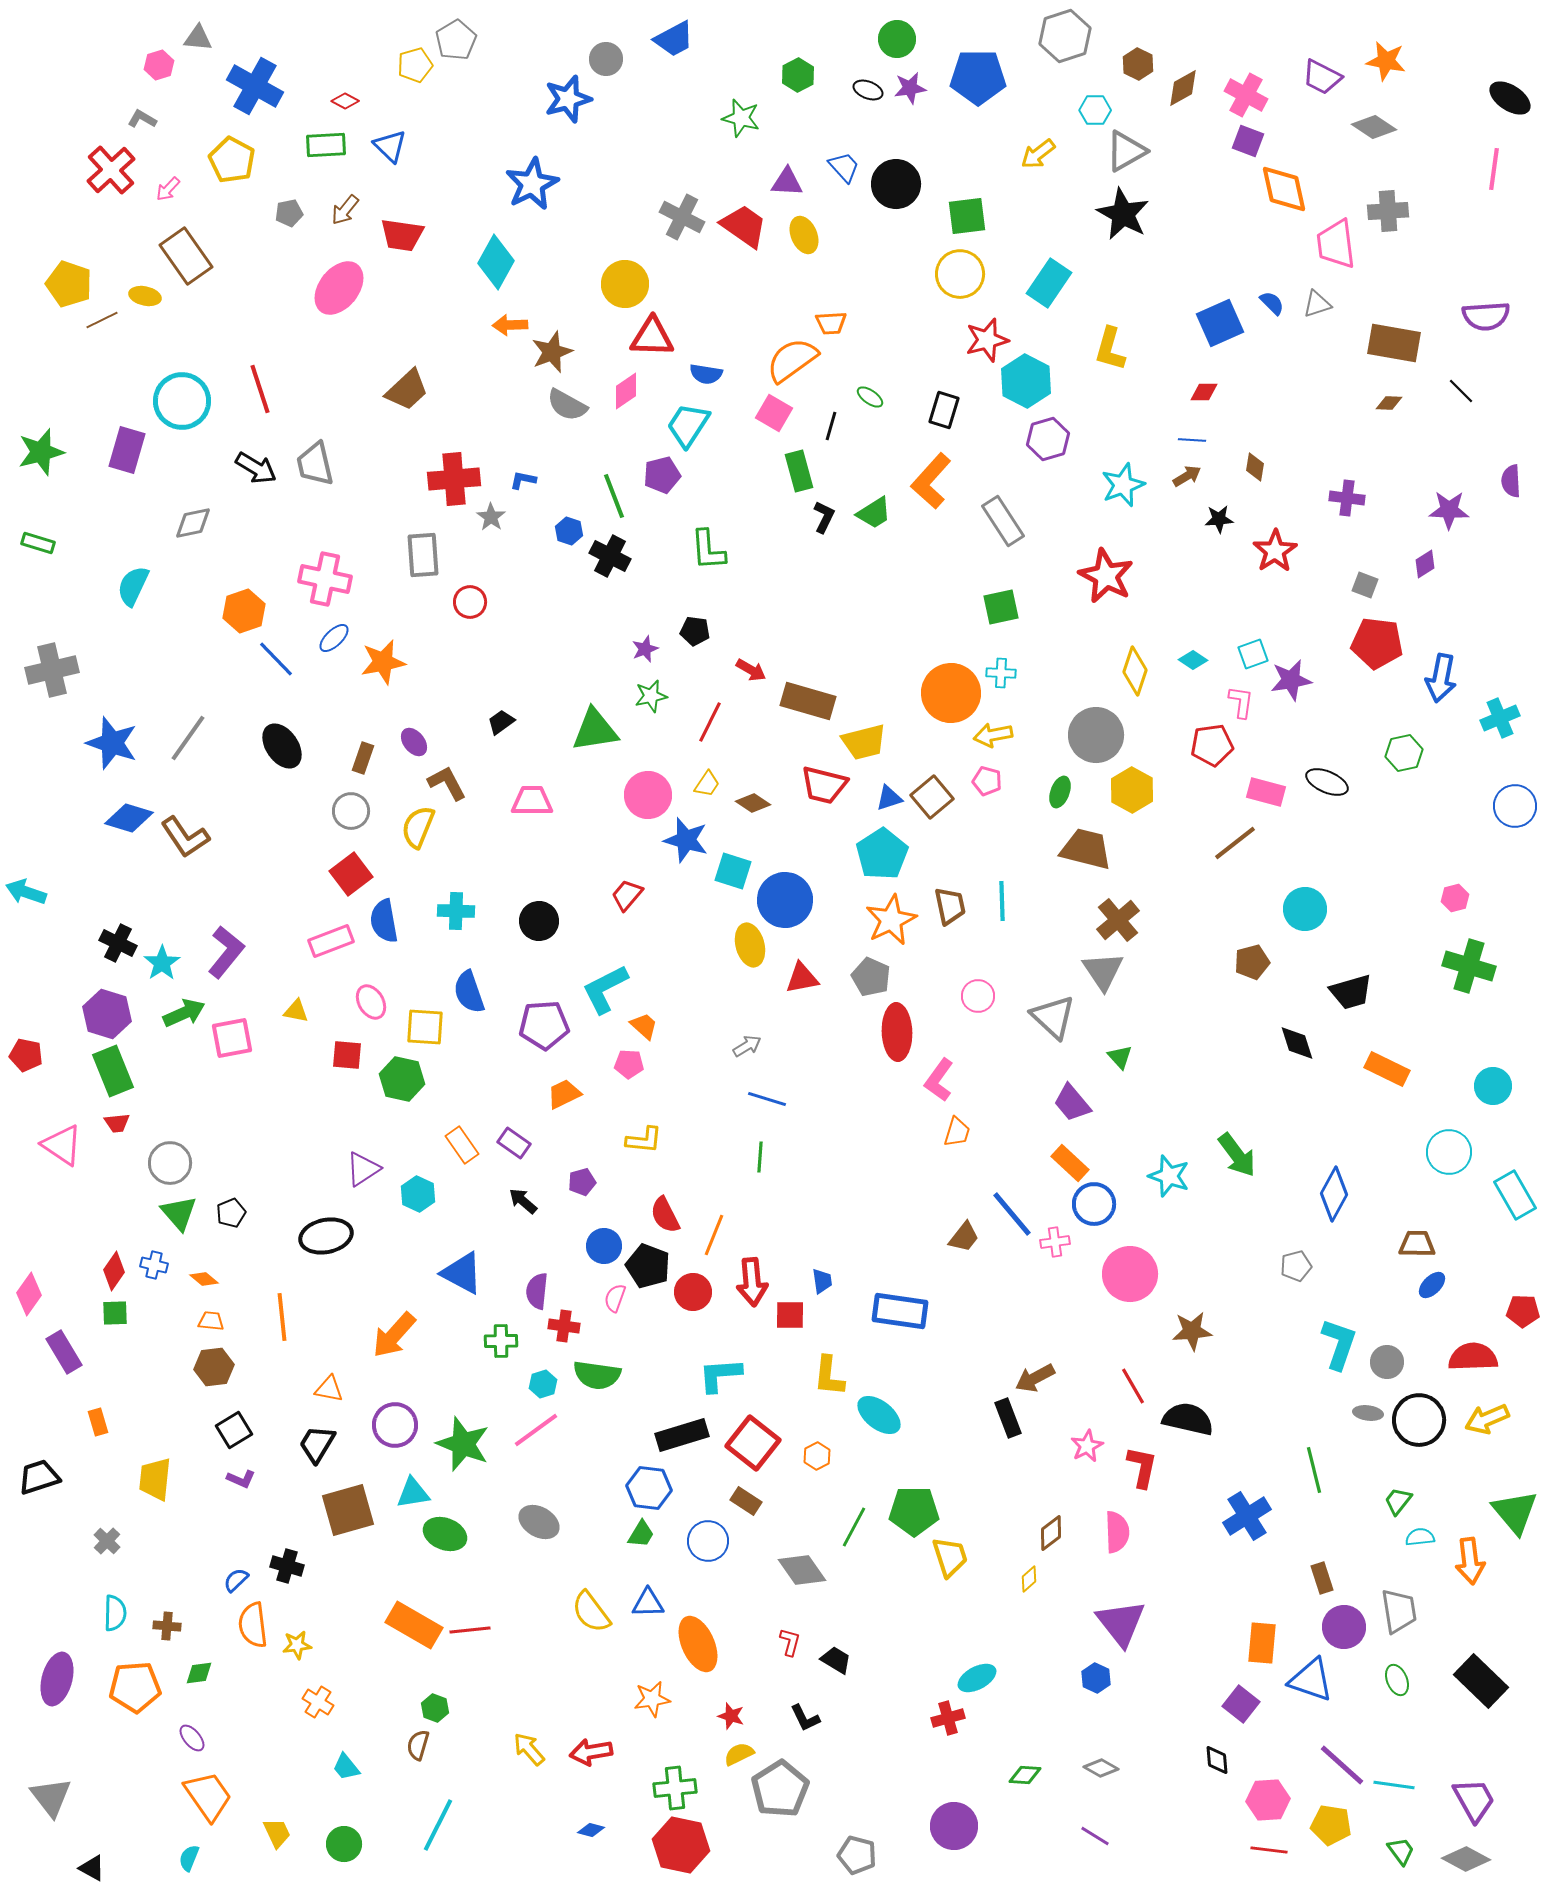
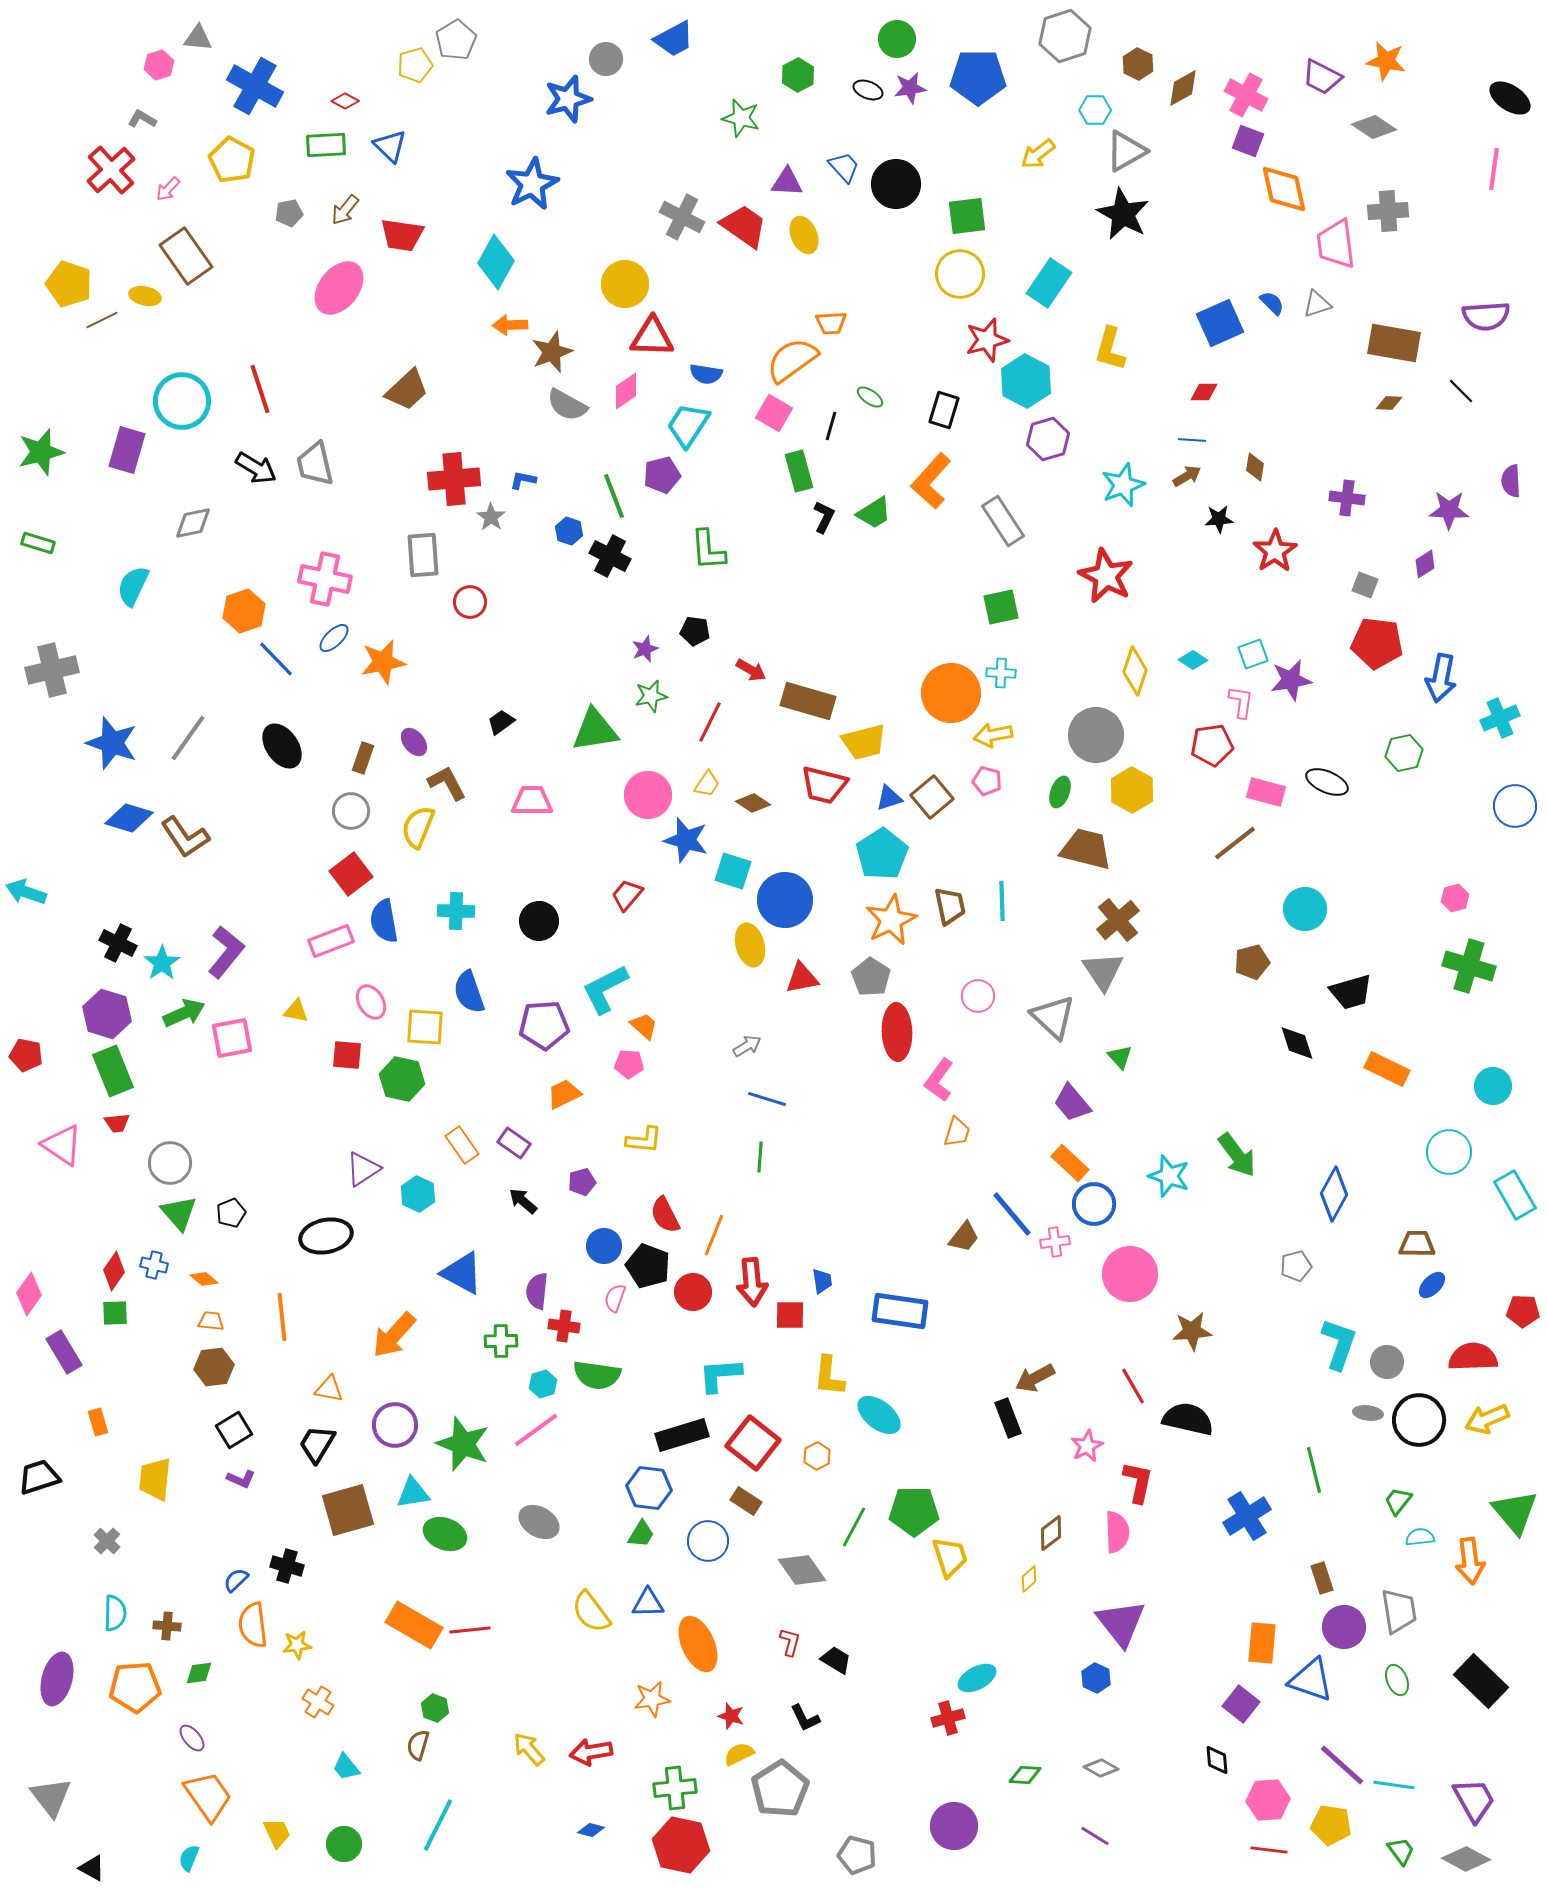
gray pentagon at (871, 977): rotated 9 degrees clockwise
red L-shape at (1142, 1467): moved 4 px left, 15 px down
